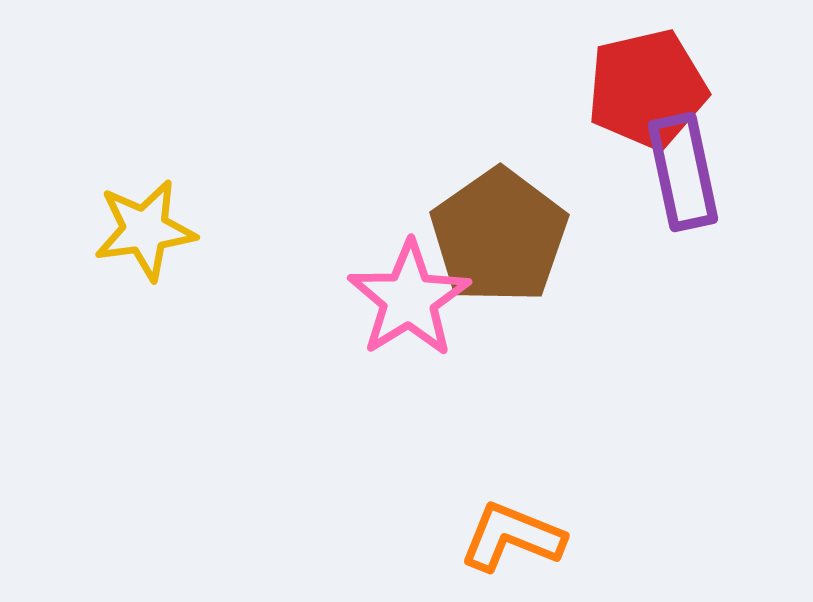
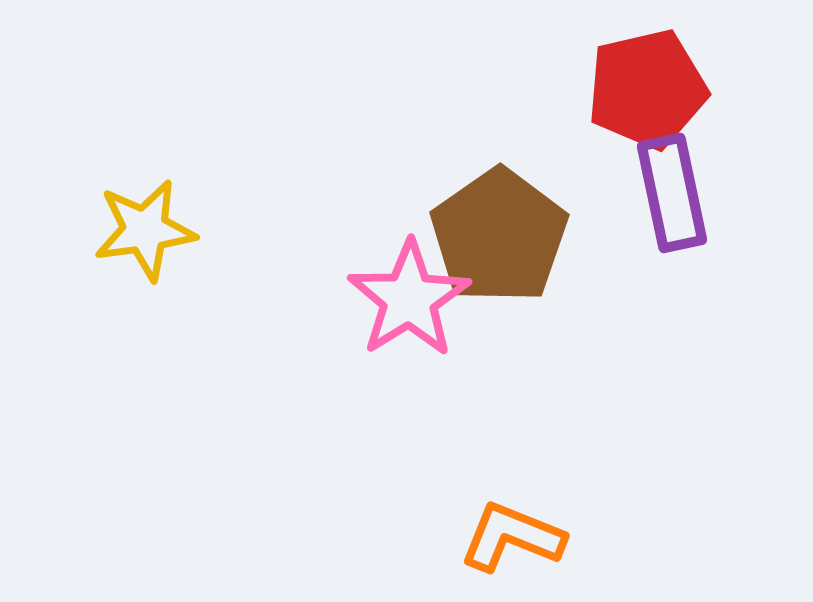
purple rectangle: moved 11 px left, 21 px down
